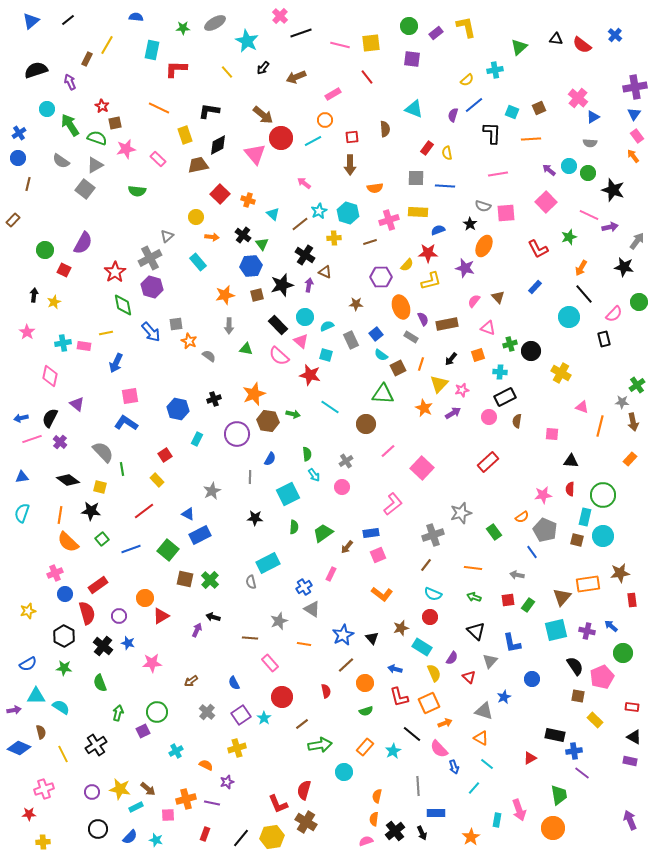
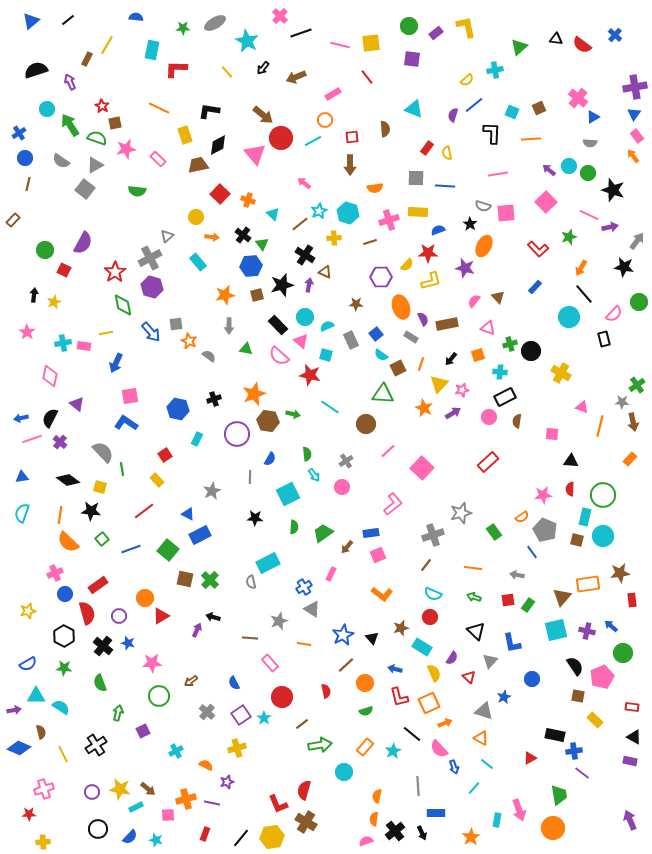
blue circle at (18, 158): moved 7 px right
red L-shape at (538, 249): rotated 15 degrees counterclockwise
green circle at (157, 712): moved 2 px right, 16 px up
